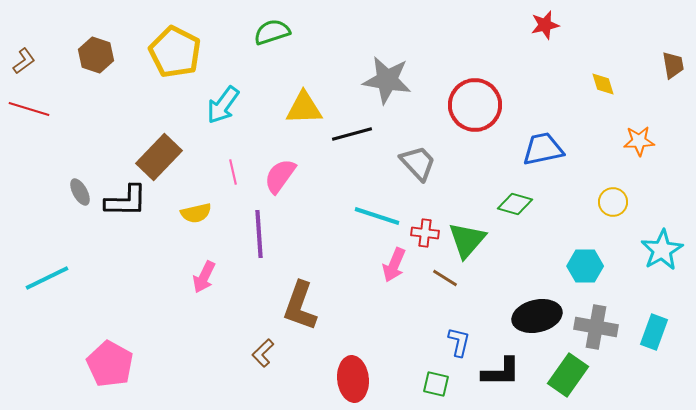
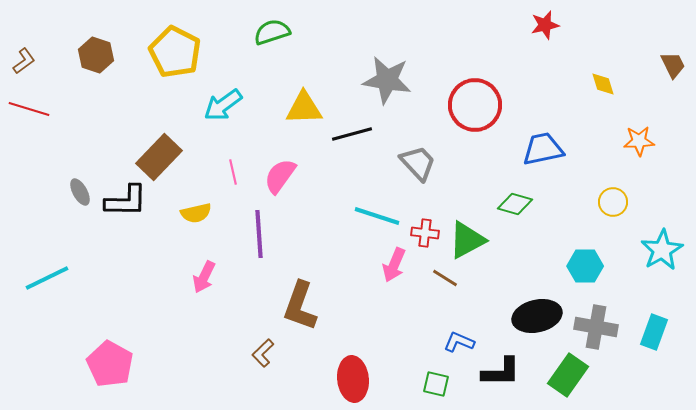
brown trapezoid at (673, 65): rotated 16 degrees counterclockwise
cyan arrow at (223, 105): rotated 18 degrees clockwise
green triangle at (467, 240): rotated 21 degrees clockwise
blue L-shape at (459, 342): rotated 80 degrees counterclockwise
